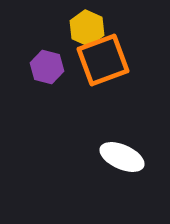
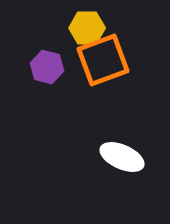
yellow hexagon: rotated 24 degrees counterclockwise
